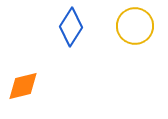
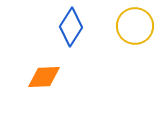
orange diamond: moved 21 px right, 9 px up; rotated 12 degrees clockwise
